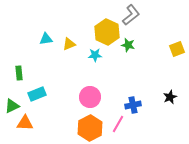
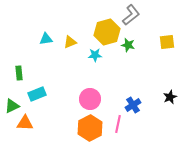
yellow hexagon: rotated 20 degrees clockwise
yellow triangle: moved 1 px right, 2 px up
yellow square: moved 10 px left, 7 px up; rotated 14 degrees clockwise
pink circle: moved 2 px down
blue cross: rotated 21 degrees counterclockwise
pink line: rotated 18 degrees counterclockwise
